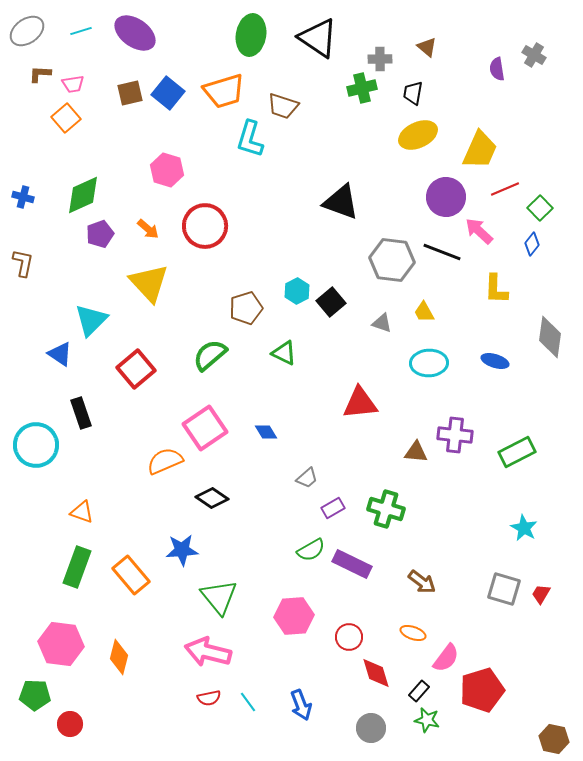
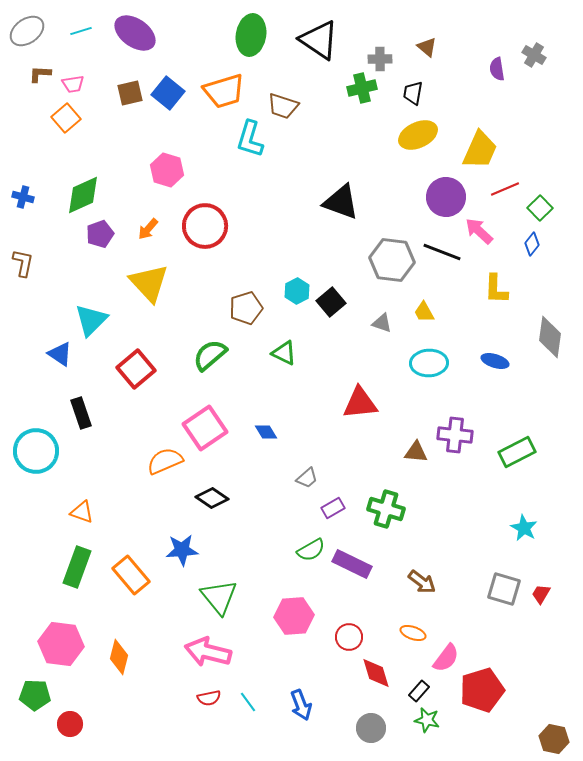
black triangle at (318, 38): moved 1 px right, 2 px down
orange arrow at (148, 229): rotated 90 degrees clockwise
cyan circle at (36, 445): moved 6 px down
